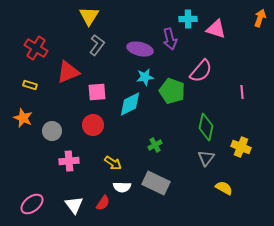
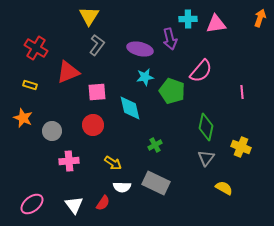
pink triangle: moved 5 px up; rotated 25 degrees counterclockwise
cyan diamond: moved 4 px down; rotated 76 degrees counterclockwise
